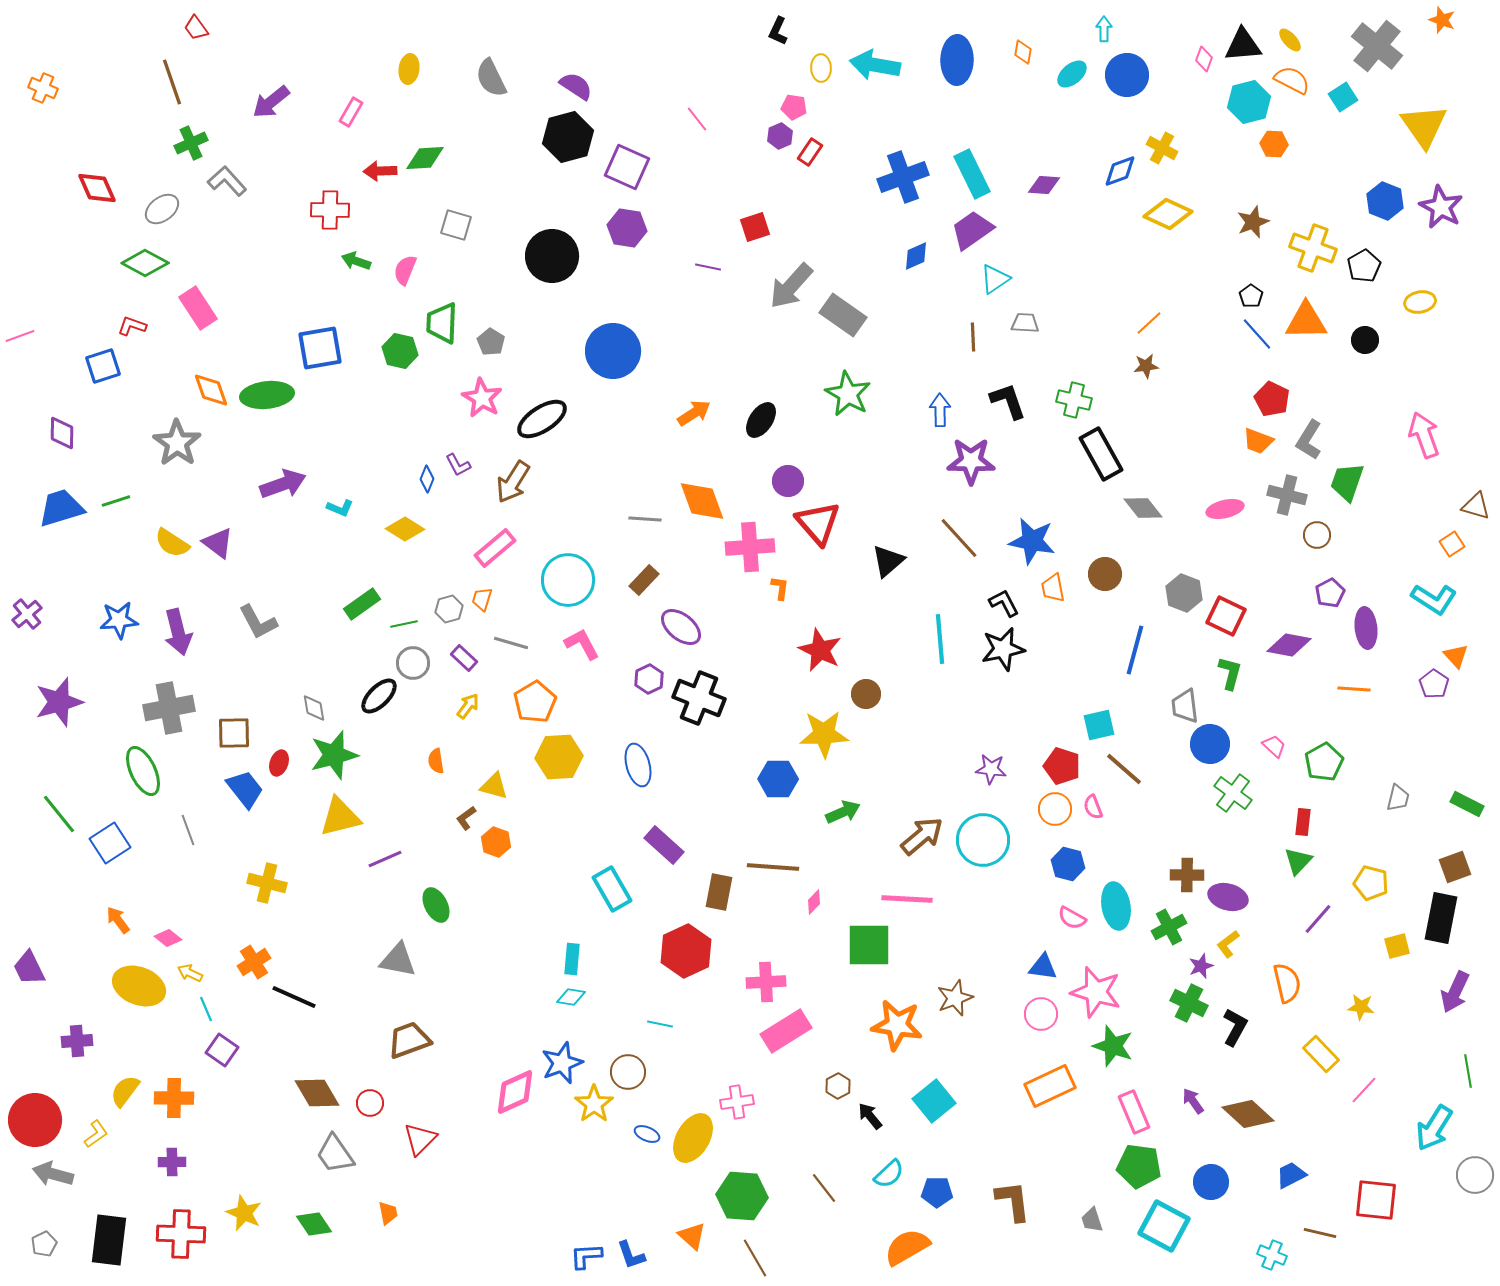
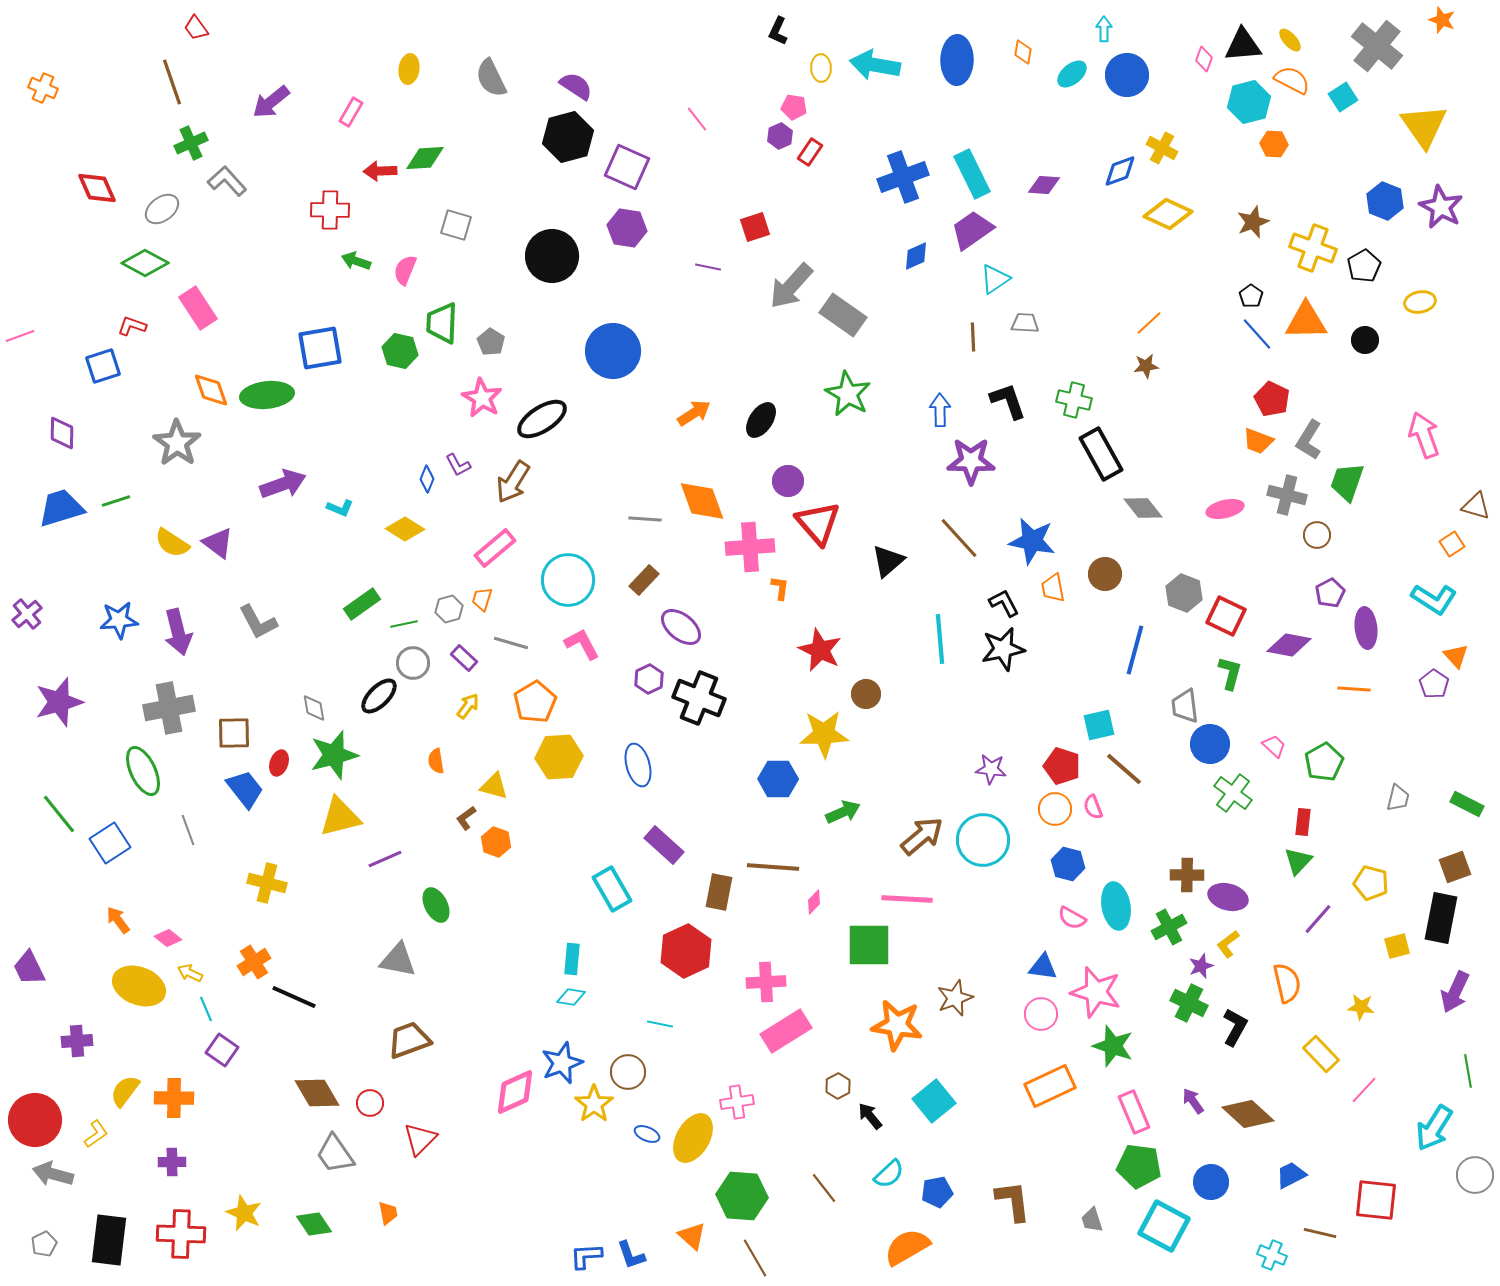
blue pentagon at (937, 1192): rotated 12 degrees counterclockwise
